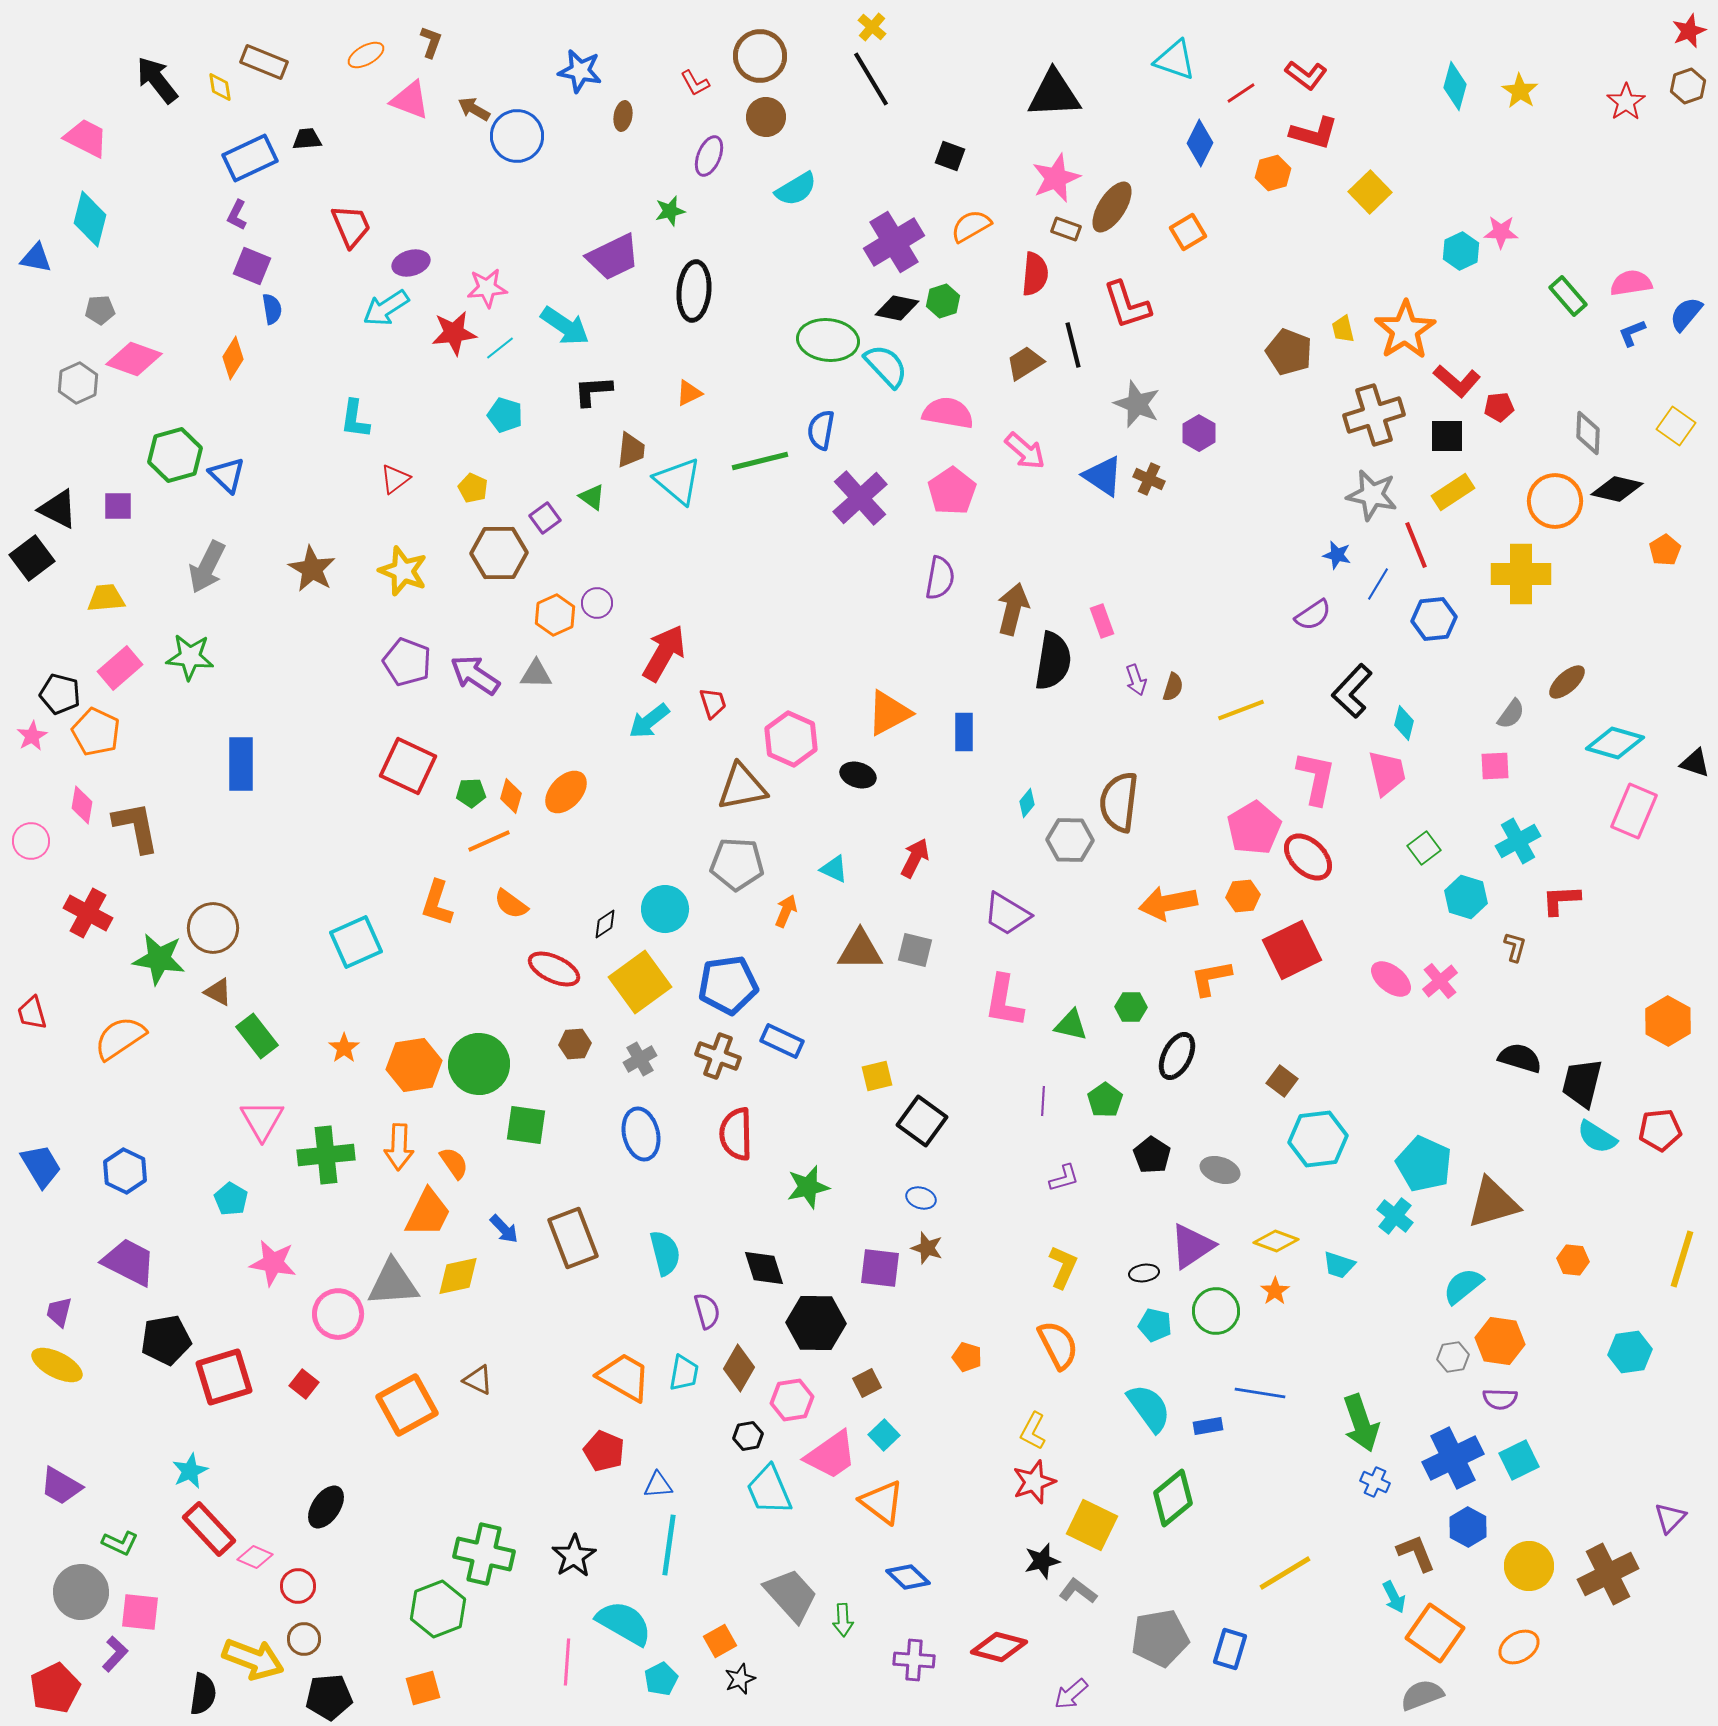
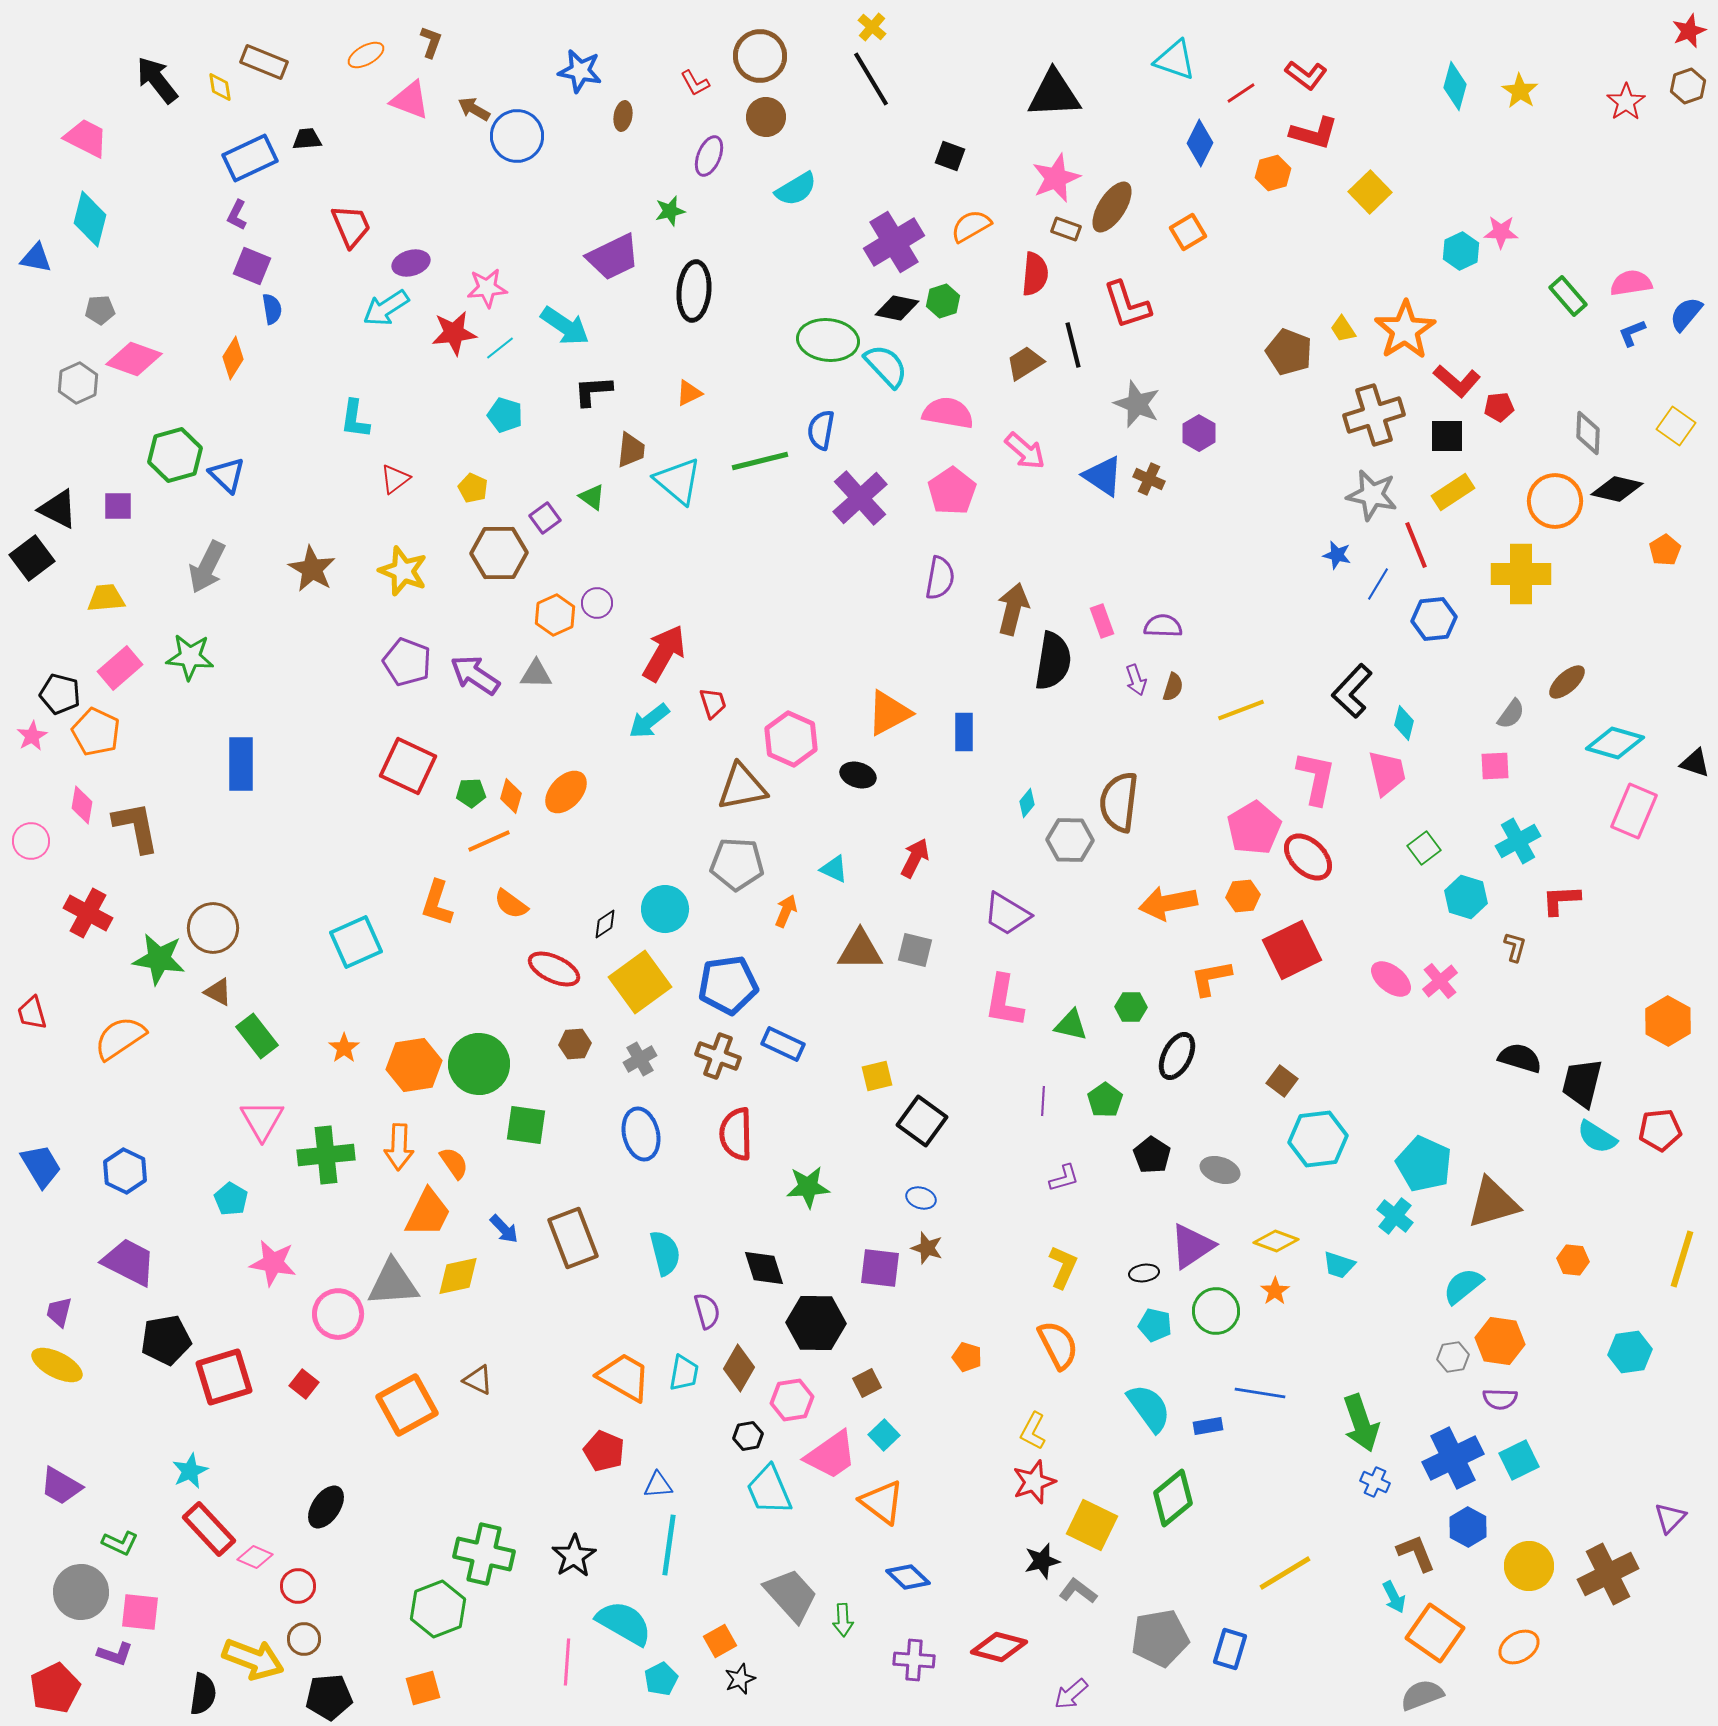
yellow trapezoid at (1343, 329): rotated 20 degrees counterclockwise
purple semicircle at (1313, 615): moved 150 px left, 11 px down; rotated 144 degrees counterclockwise
blue rectangle at (782, 1041): moved 1 px right, 3 px down
green star at (808, 1187): rotated 9 degrees clockwise
purple L-shape at (115, 1654): rotated 66 degrees clockwise
